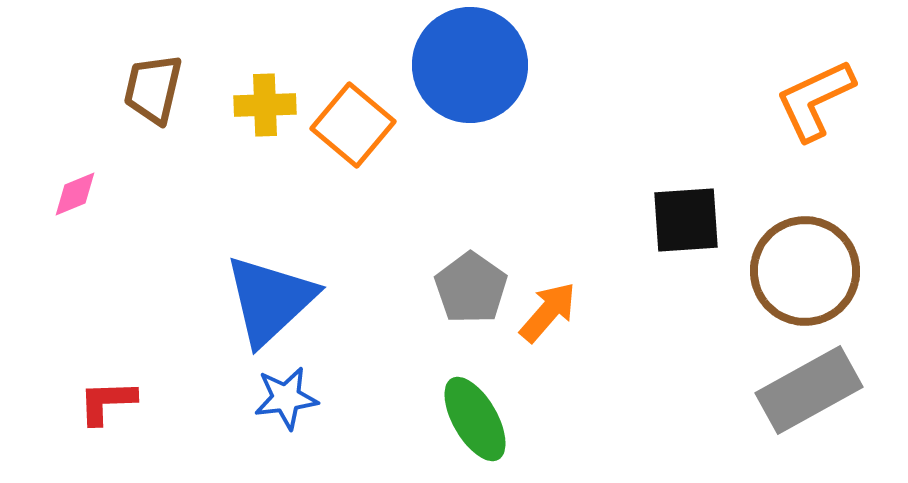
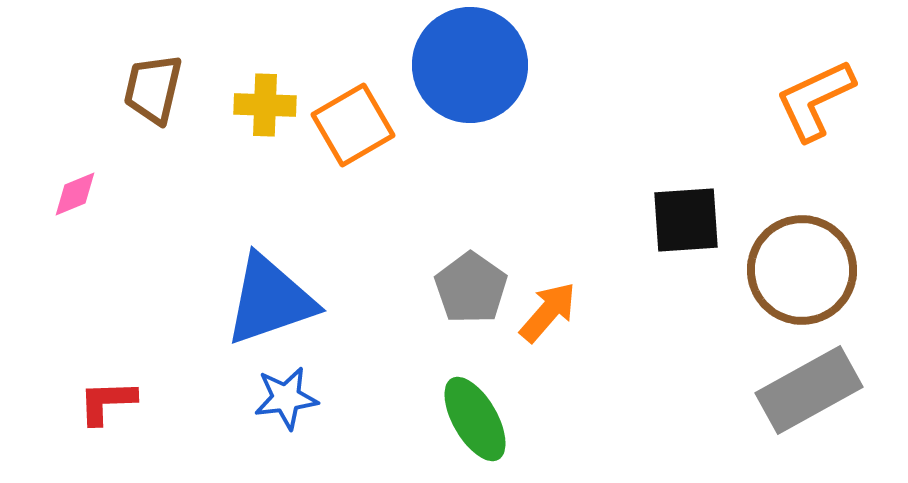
yellow cross: rotated 4 degrees clockwise
orange square: rotated 20 degrees clockwise
brown circle: moved 3 px left, 1 px up
blue triangle: rotated 24 degrees clockwise
